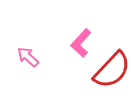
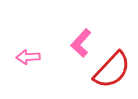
pink arrow: rotated 45 degrees counterclockwise
